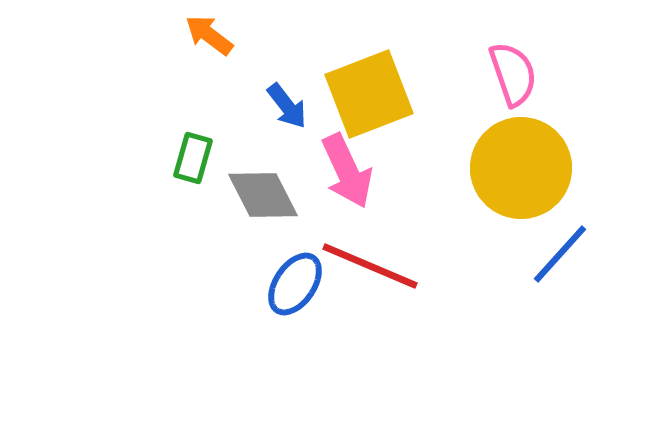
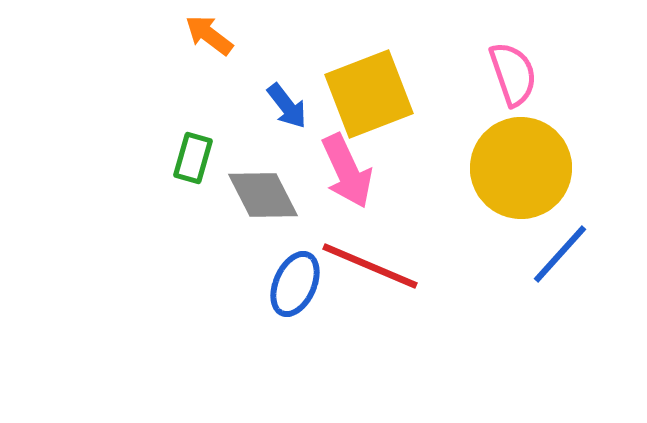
blue ellipse: rotated 10 degrees counterclockwise
